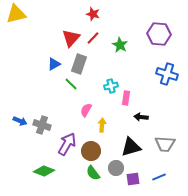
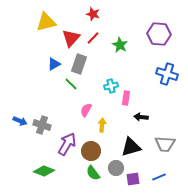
yellow triangle: moved 30 px right, 8 px down
